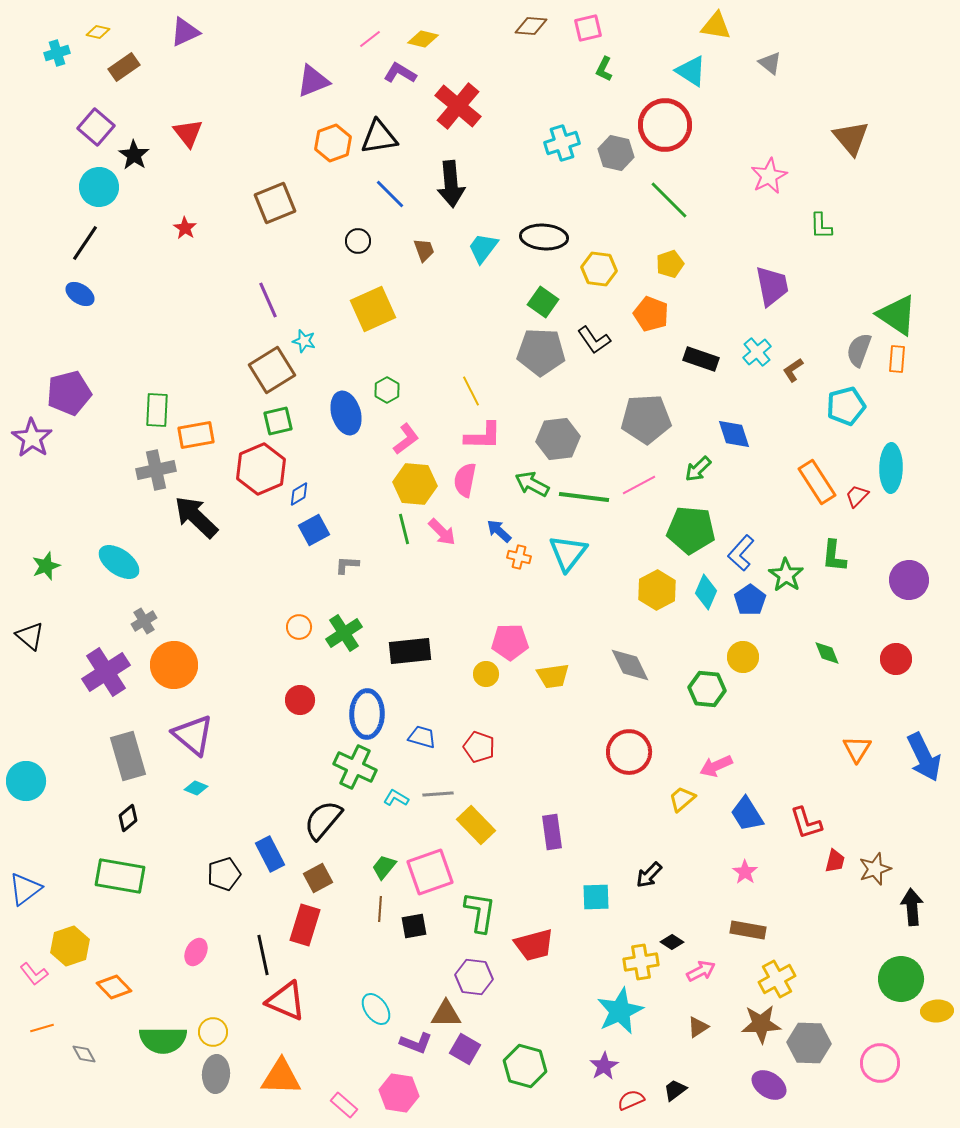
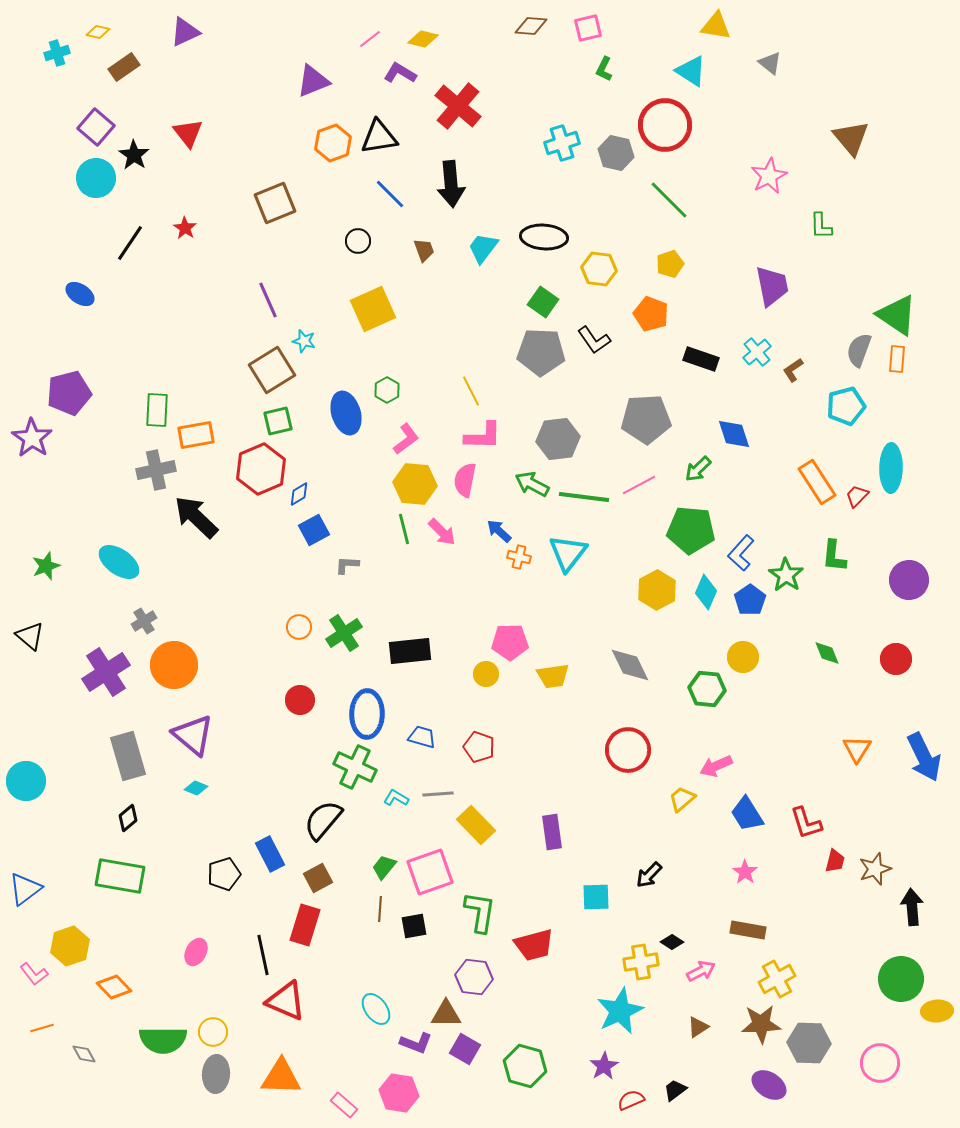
cyan circle at (99, 187): moved 3 px left, 9 px up
black line at (85, 243): moved 45 px right
red circle at (629, 752): moved 1 px left, 2 px up
